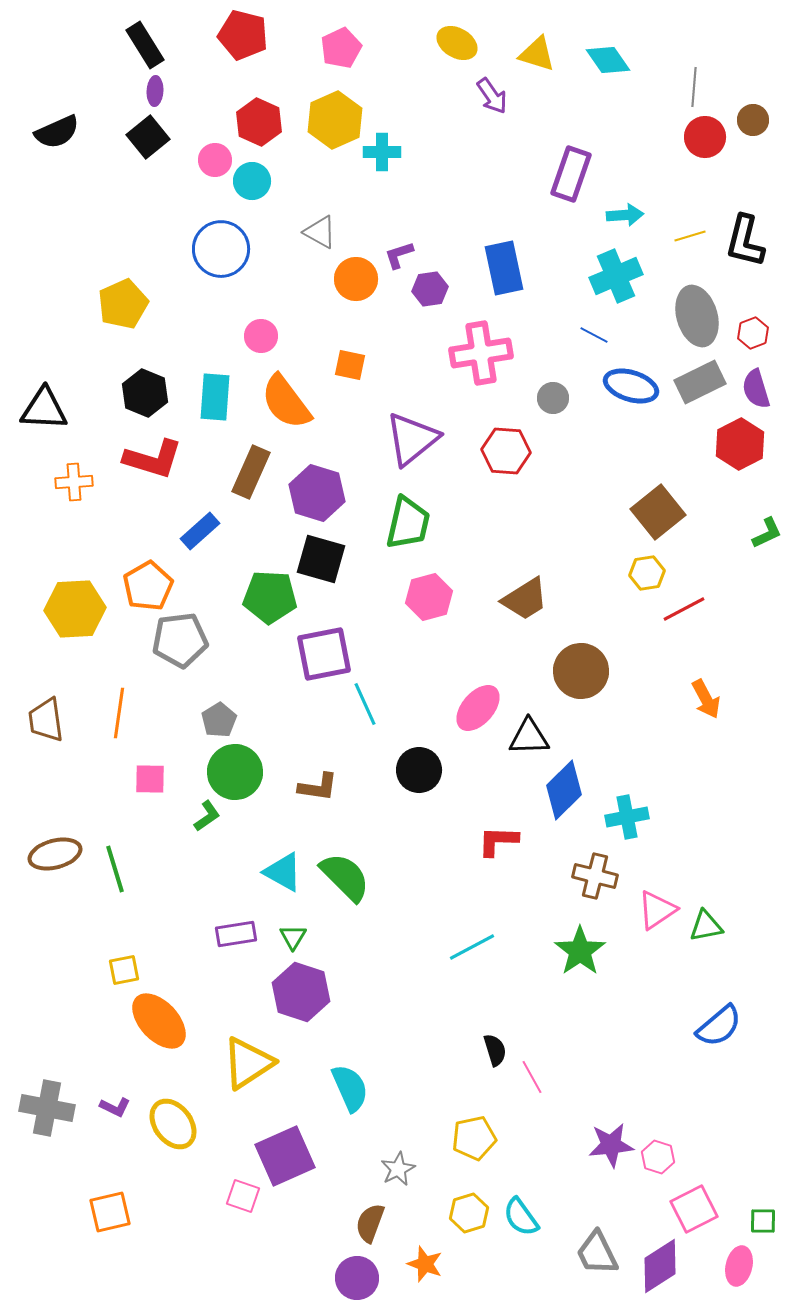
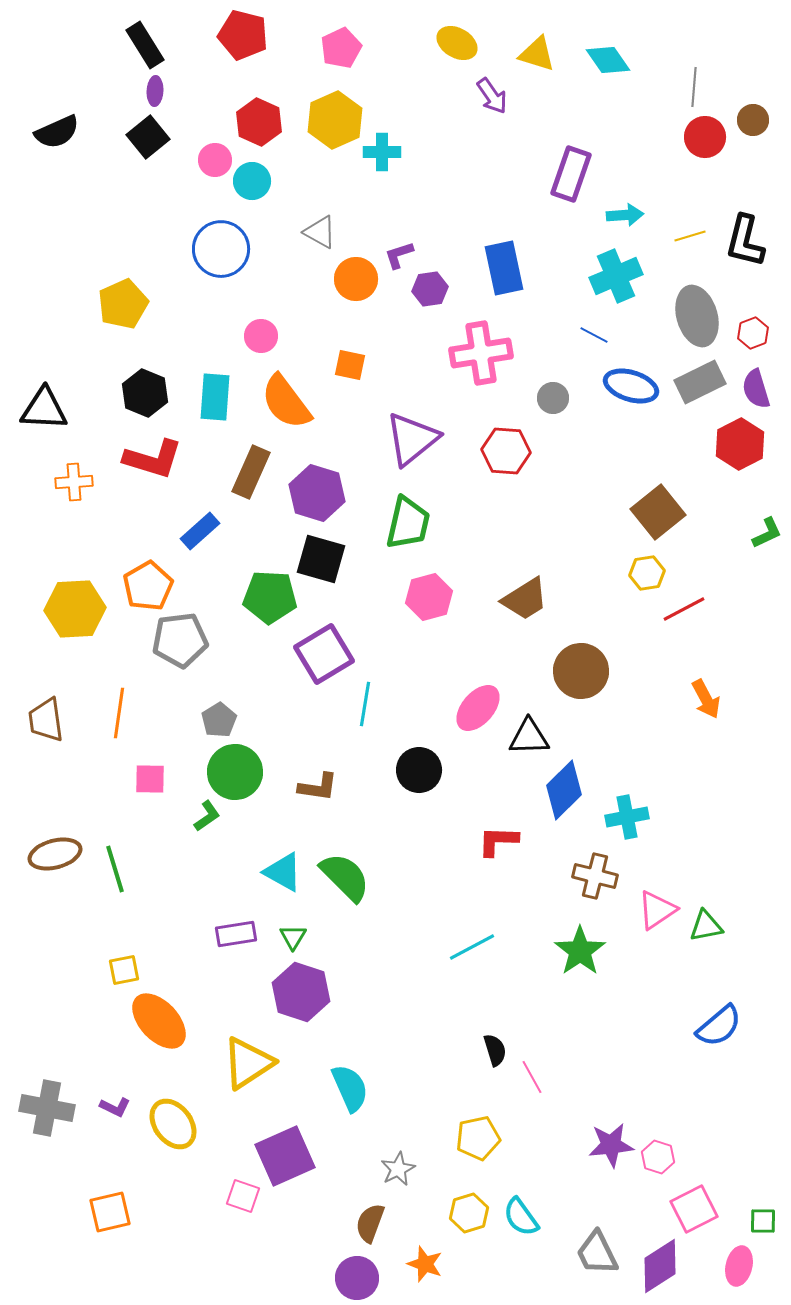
purple square at (324, 654): rotated 20 degrees counterclockwise
cyan line at (365, 704): rotated 33 degrees clockwise
yellow pentagon at (474, 1138): moved 4 px right
